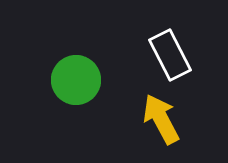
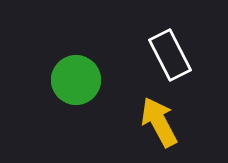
yellow arrow: moved 2 px left, 3 px down
